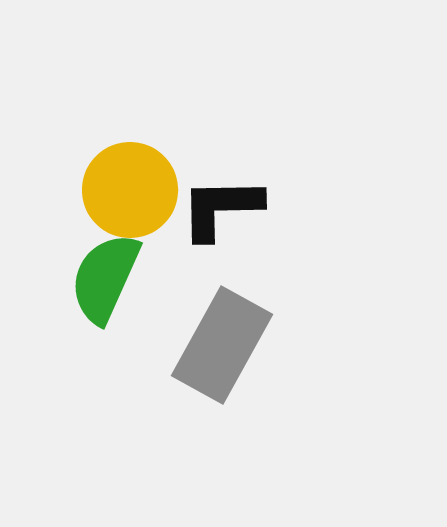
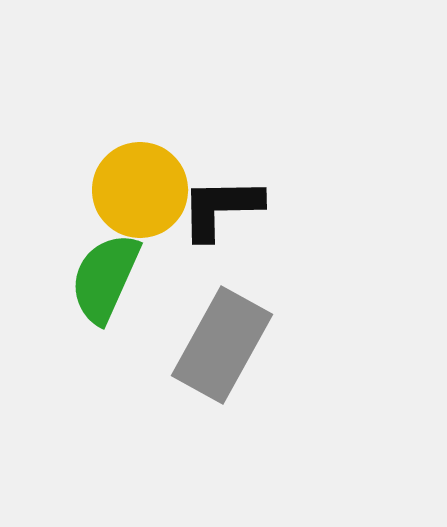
yellow circle: moved 10 px right
